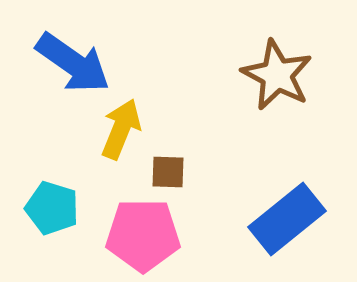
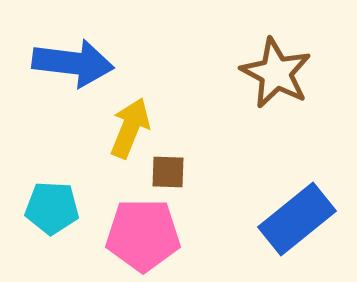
blue arrow: rotated 28 degrees counterclockwise
brown star: moved 1 px left, 2 px up
yellow arrow: moved 9 px right, 1 px up
cyan pentagon: rotated 14 degrees counterclockwise
blue rectangle: moved 10 px right
